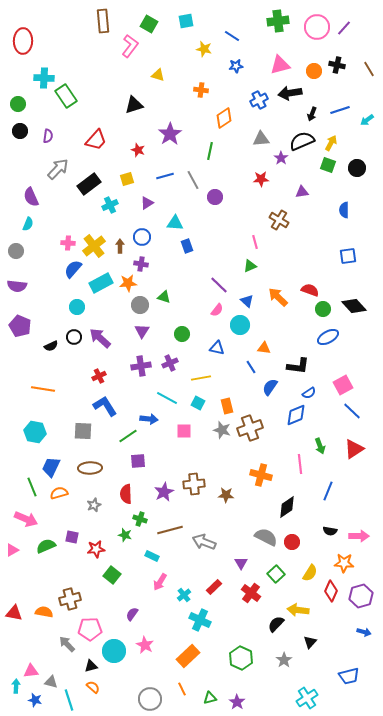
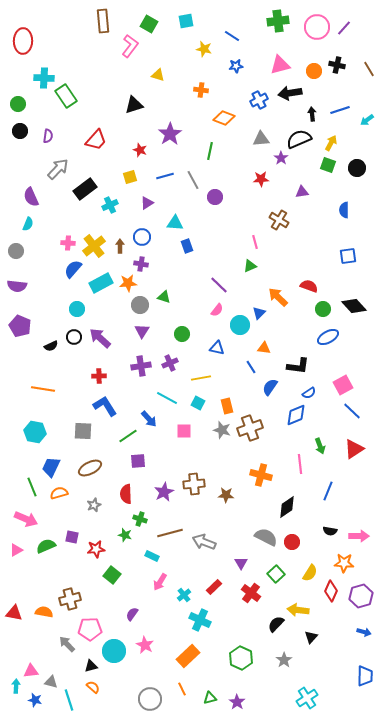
black arrow at (312, 114): rotated 152 degrees clockwise
orange diamond at (224, 118): rotated 55 degrees clockwise
black semicircle at (302, 141): moved 3 px left, 2 px up
red star at (138, 150): moved 2 px right
yellow square at (127, 179): moved 3 px right, 2 px up
black rectangle at (89, 184): moved 4 px left, 5 px down
red semicircle at (310, 290): moved 1 px left, 4 px up
blue triangle at (247, 301): moved 12 px right, 12 px down; rotated 32 degrees clockwise
cyan circle at (77, 307): moved 2 px down
red cross at (99, 376): rotated 24 degrees clockwise
blue arrow at (149, 419): rotated 42 degrees clockwise
brown ellipse at (90, 468): rotated 25 degrees counterclockwise
brown line at (170, 530): moved 3 px down
pink triangle at (12, 550): moved 4 px right
black triangle at (310, 642): moved 1 px right, 5 px up
blue trapezoid at (349, 676): moved 16 px right; rotated 75 degrees counterclockwise
